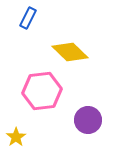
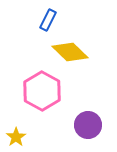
blue rectangle: moved 20 px right, 2 px down
pink hexagon: rotated 24 degrees counterclockwise
purple circle: moved 5 px down
